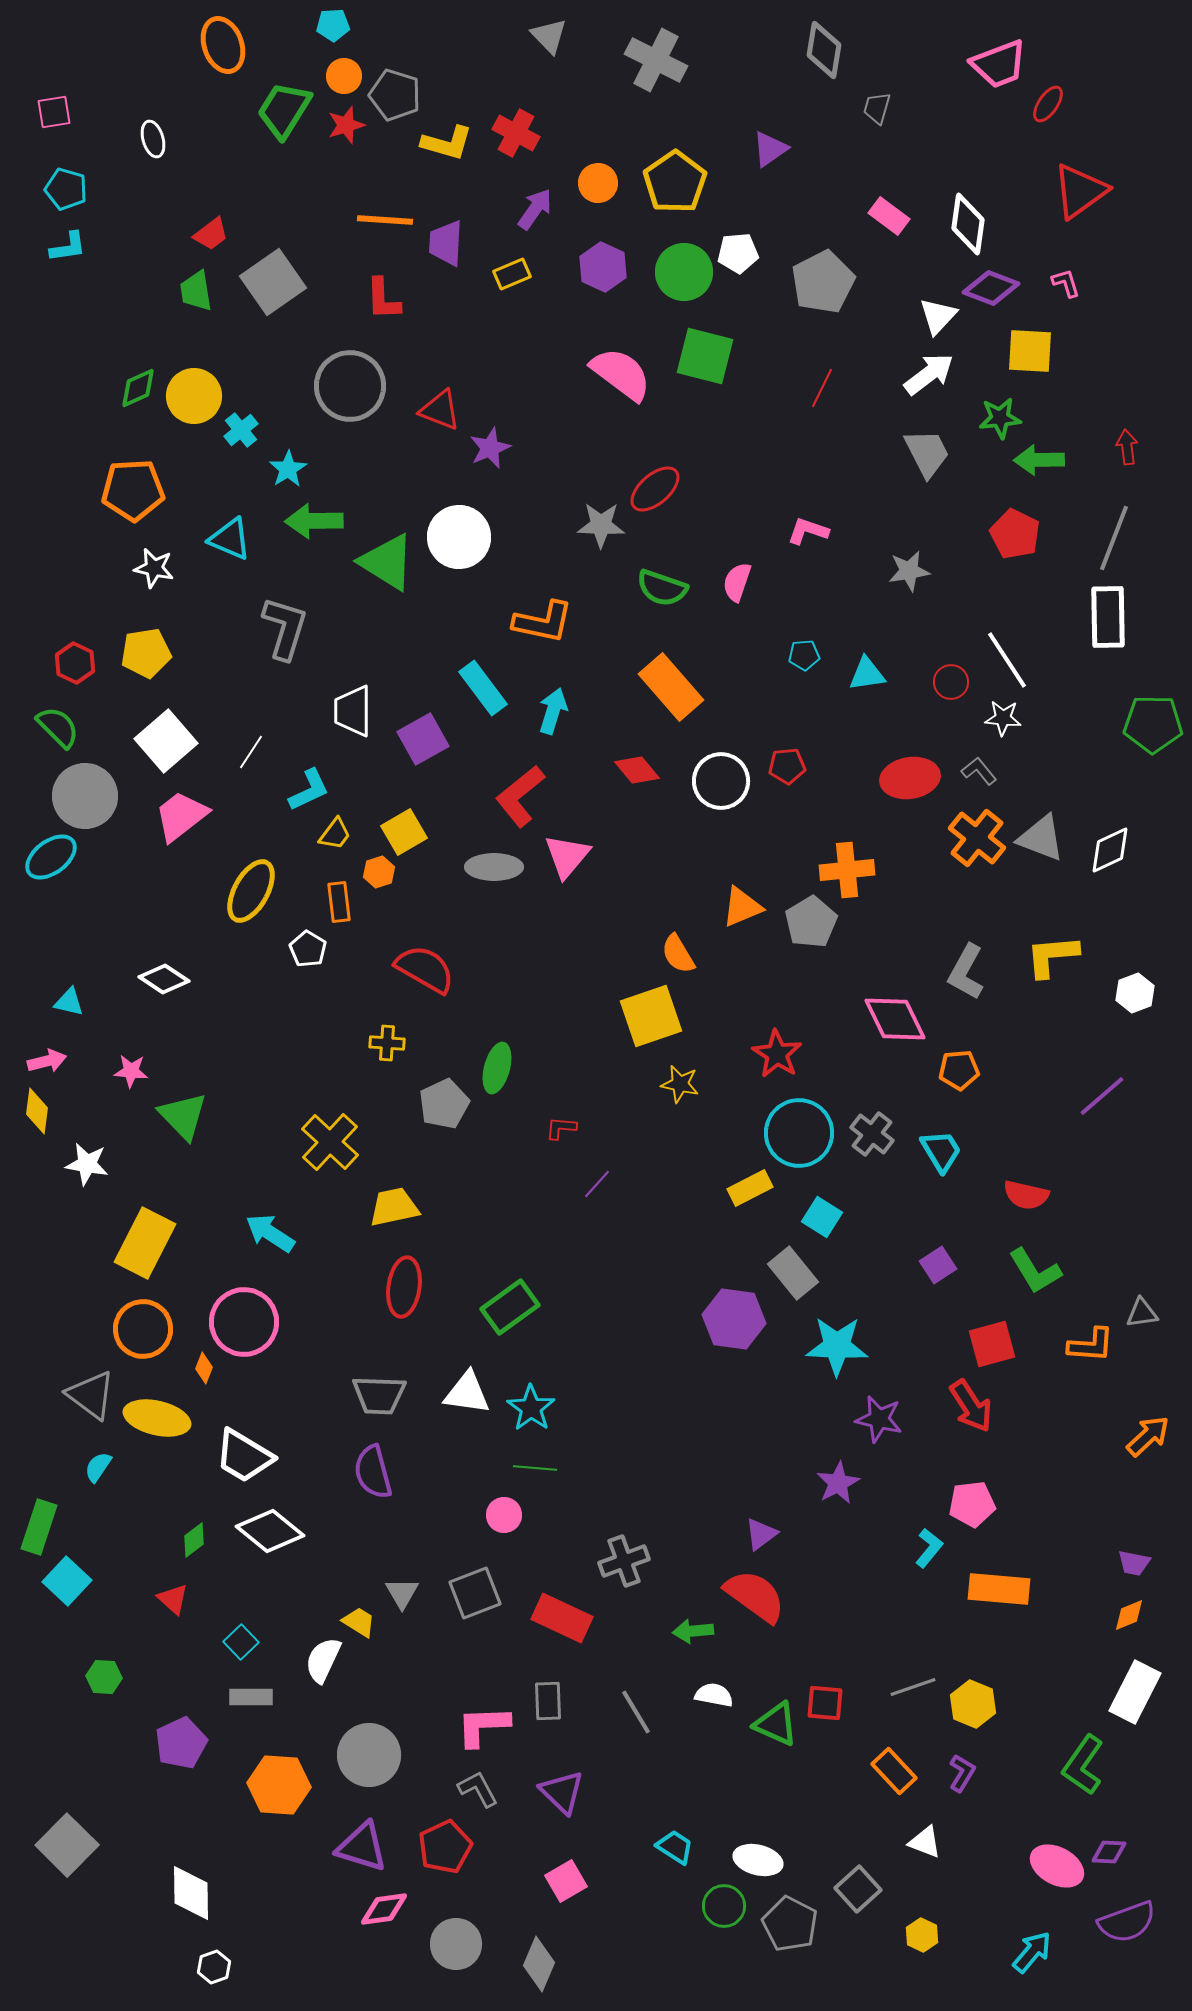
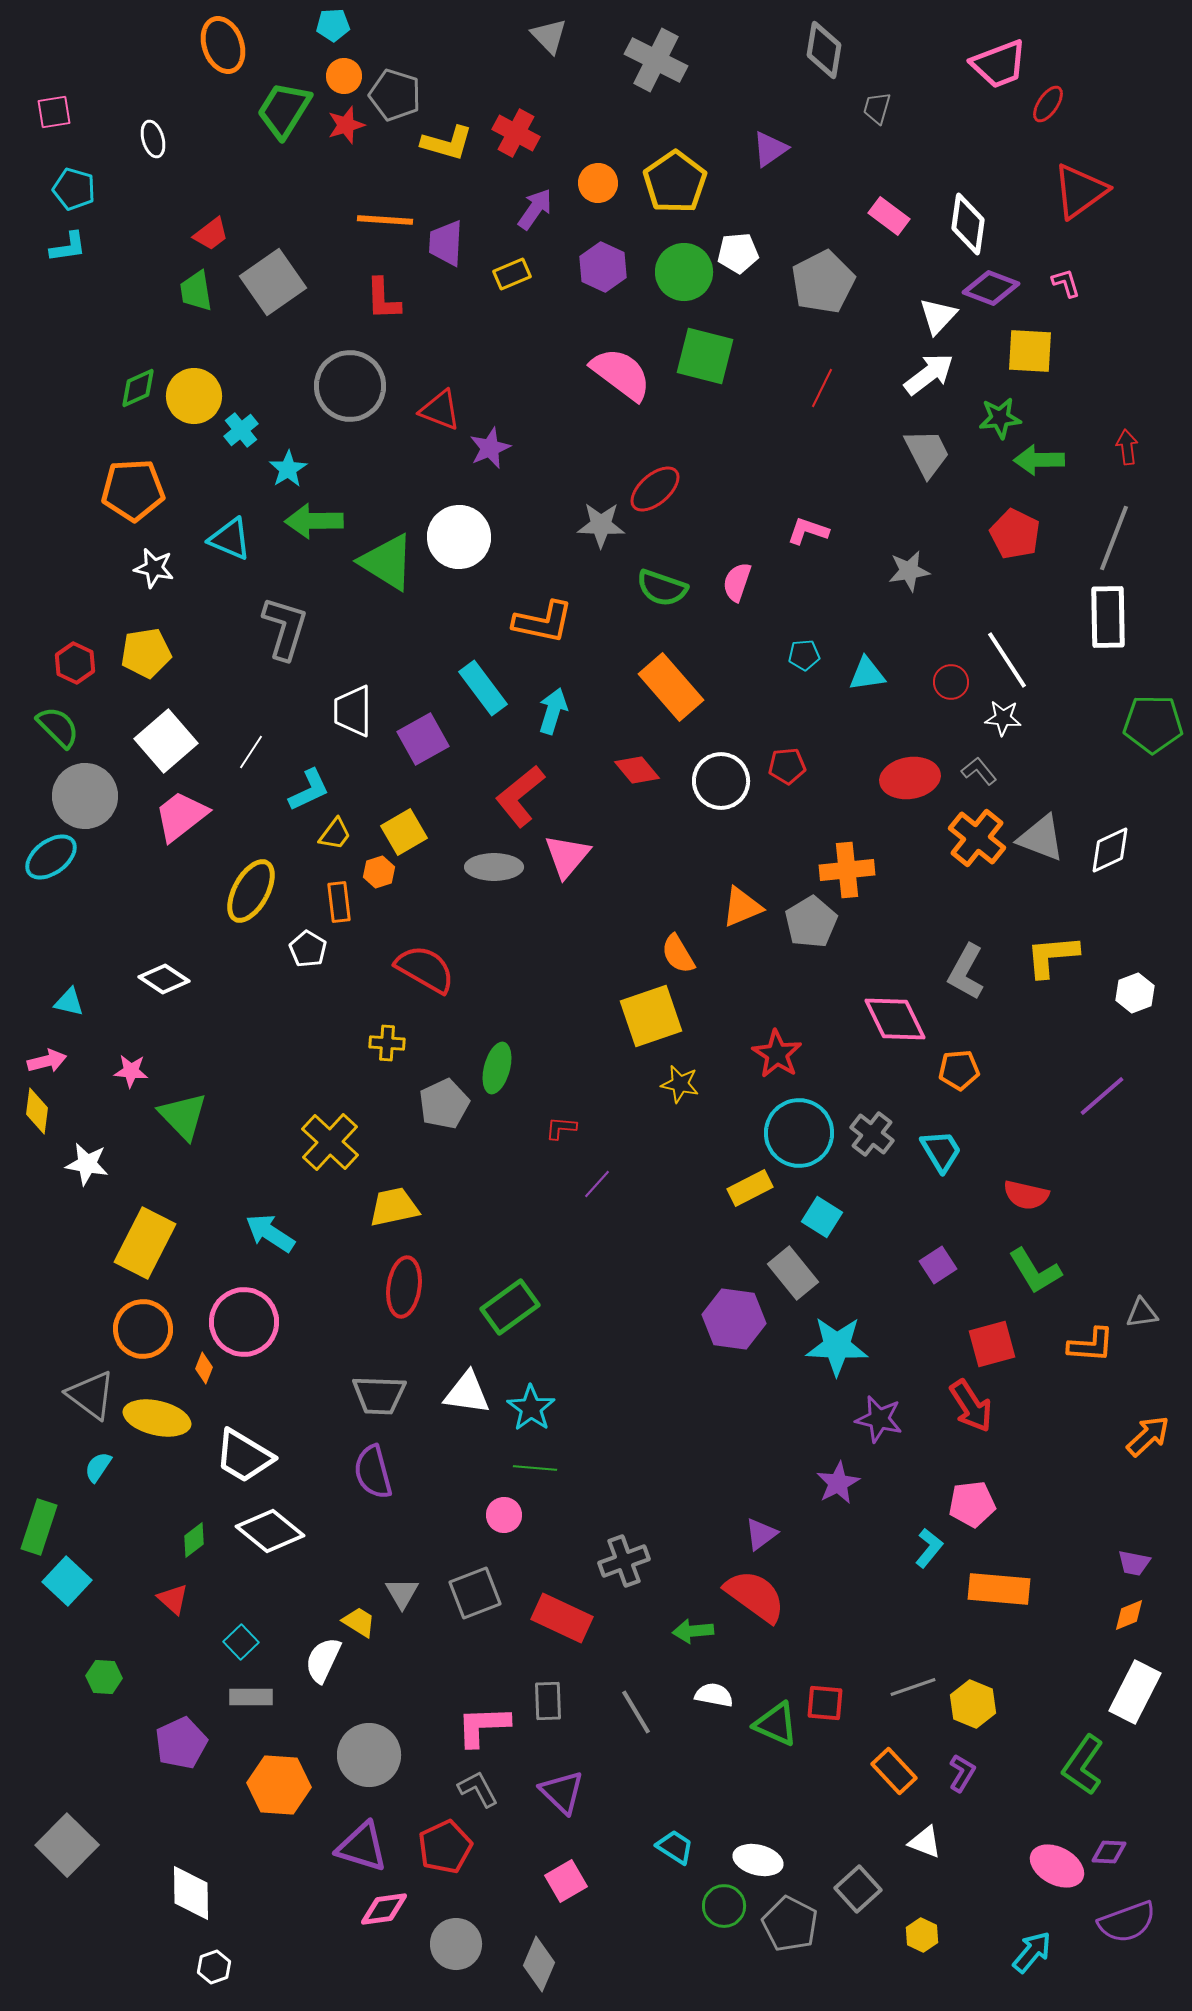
cyan pentagon at (66, 189): moved 8 px right
